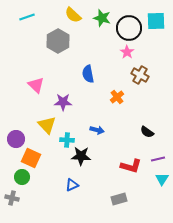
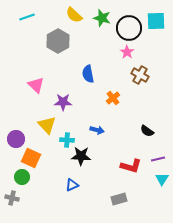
yellow semicircle: moved 1 px right
orange cross: moved 4 px left, 1 px down
black semicircle: moved 1 px up
